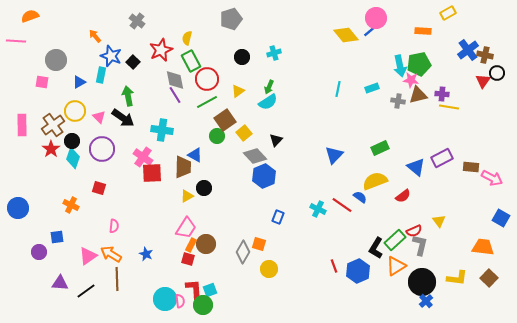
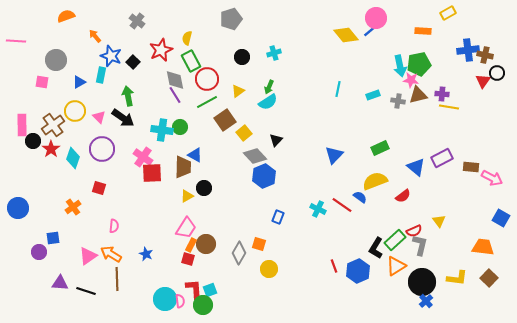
orange semicircle at (30, 16): moved 36 px right
blue cross at (468, 50): rotated 30 degrees clockwise
cyan rectangle at (372, 88): moved 1 px right, 7 px down
green circle at (217, 136): moved 37 px left, 9 px up
black circle at (72, 141): moved 39 px left
orange cross at (71, 205): moved 2 px right, 2 px down; rotated 28 degrees clockwise
blue square at (57, 237): moved 4 px left, 1 px down
gray diamond at (243, 252): moved 4 px left, 1 px down
black line at (86, 291): rotated 54 degrees clockwise
